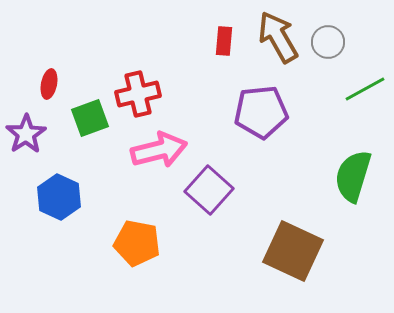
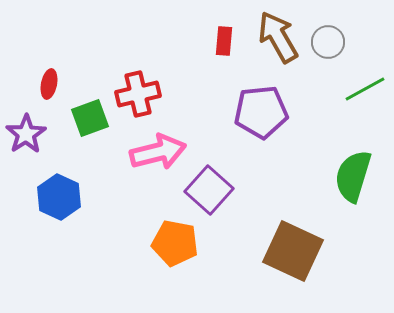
pink arrow: moved 1 px left, 2 px down
orange pentagon: moved 38 px right
